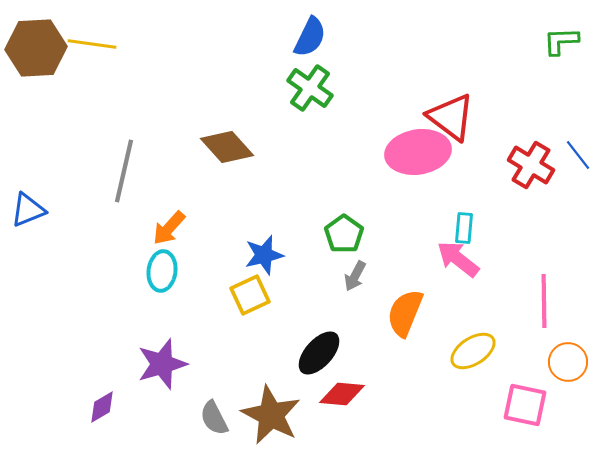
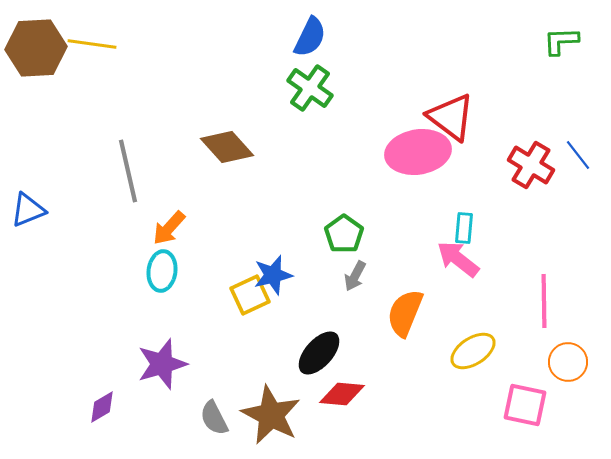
gray line: moved 4 px right; rotated 26 degrees counterclockwise
blue star: moved 9 px right, 20 px down
